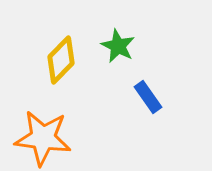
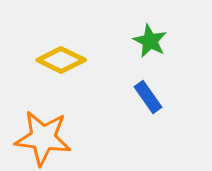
green star: moved 32 px right, 5 px up
yellow diamond: rotated 72 degrees clockwise
